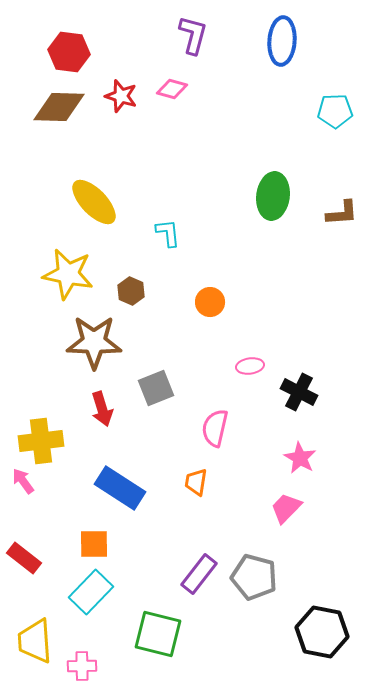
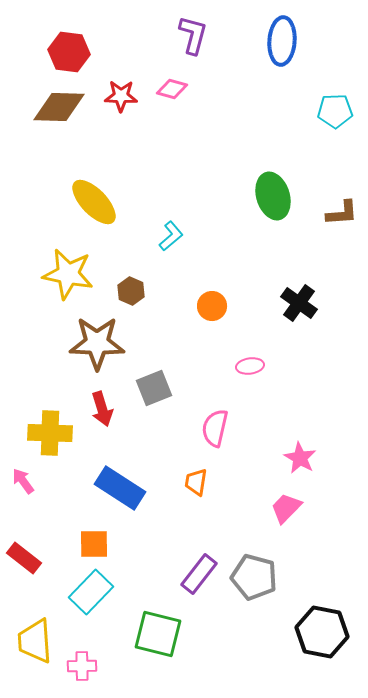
red star: rotated 16 degrees counterclockwise
green ellipse: rotated 24 degrees counterclockwise
cyan L-shape: moved 3 px right, 3 px down; rotated 56 degrees clockwise
orange circle: moved 2 px right, 4 px down
brown star: moved 3 px right, 1 px down
gray square: moved 2 px left
black cross: moved 89 px up; rotated 9 degrees clockwise
yellow cross: moved 9 px right, 8 px up; rotated 9 degrees clockwise
